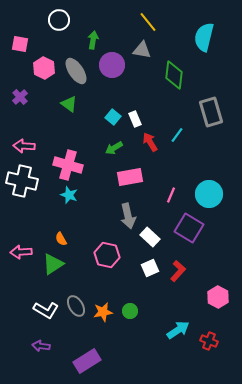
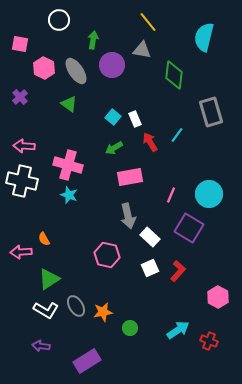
orange semicircle at (61, 239): moved 17 px left
green triangle at (53, 264): moved 4 px left, 15 px down
green circle at (130, 311): moved 17 px down
